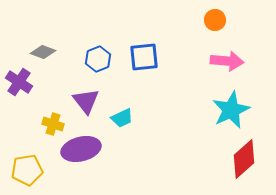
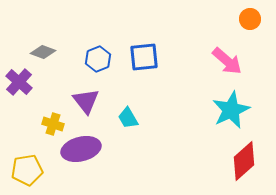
orange circle: moved 35 px right, 1 px up
pink arrow: rotated 36 degrees clockwise
purple cross: rotated 8 degrees clockwise
cyan trapezoid: moved 6 px right; rotated 85 degrees clockwise
red diamond: moved 2 px down
